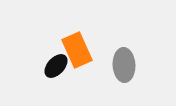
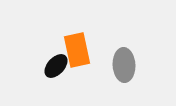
orange rectangle: rotated 12 degrees clockwise
